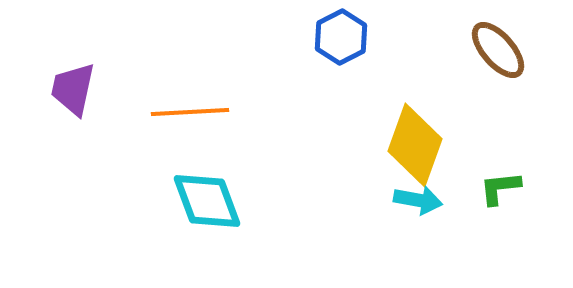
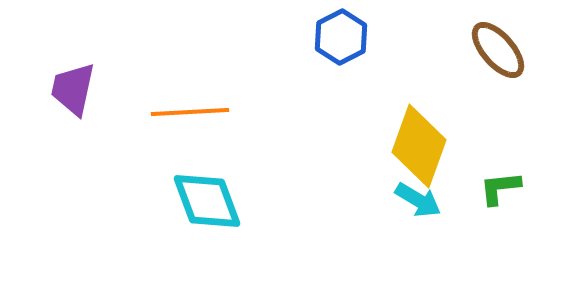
yellow diamond: moved 4 px right, 1 px down
cyan arrow: rotated 21 degrees clockwise
